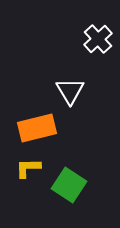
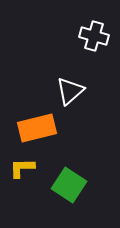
white cross: moved 4 px left, 3 px up; rotated 32 degrees counterclockwise
white triangle: rotated 20 degrees clockwise
yellow L-shape: moved 6 px left
